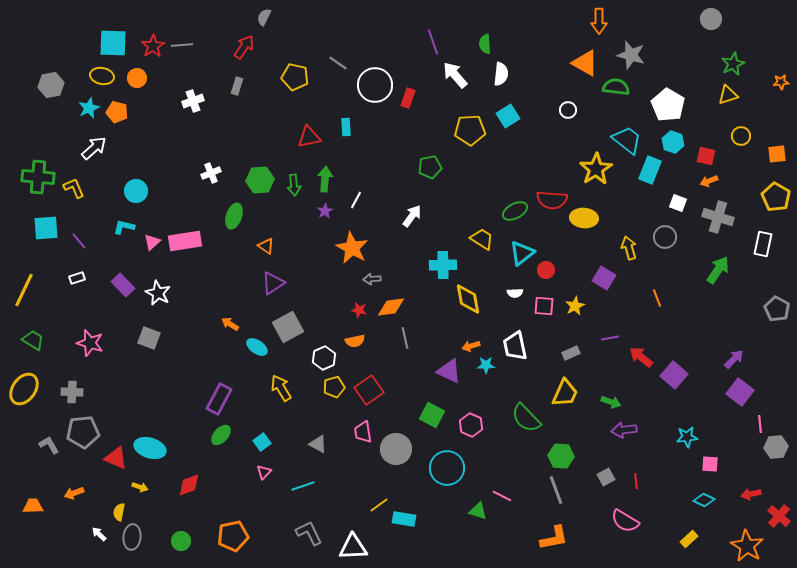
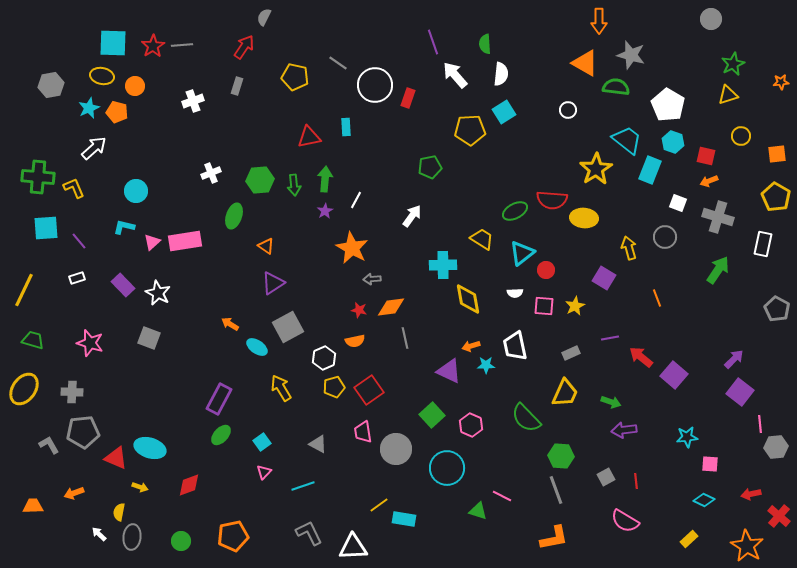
orange circle at (137, 78): moved 2 px left, 8 px down
cyan square at (508, 116): moved 4 px left, 4 px up
green trapezoid at (33, 340): rotated 15 degrees counterclockwise
green square at (432, 415): rotated 20 degrees clockwise
